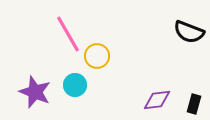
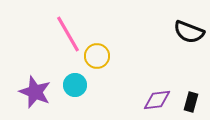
black rectangle: moved 3 px left, 2 px up
